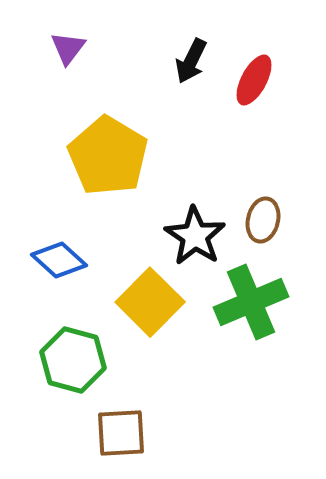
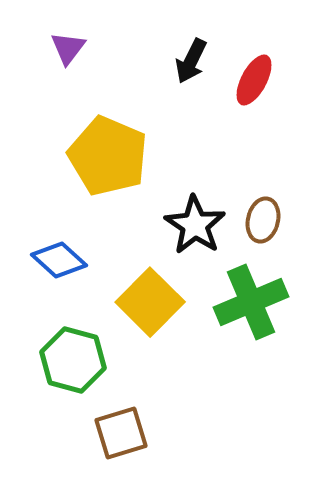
yellow pentagon: rotated 8 degrees counterclockwise
black star: moved 11 px up
brown square: rotated 14 degrees counterclockwise
